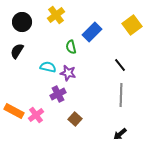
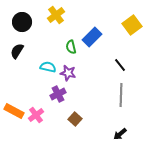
blue rectangle: moved 5 px down
